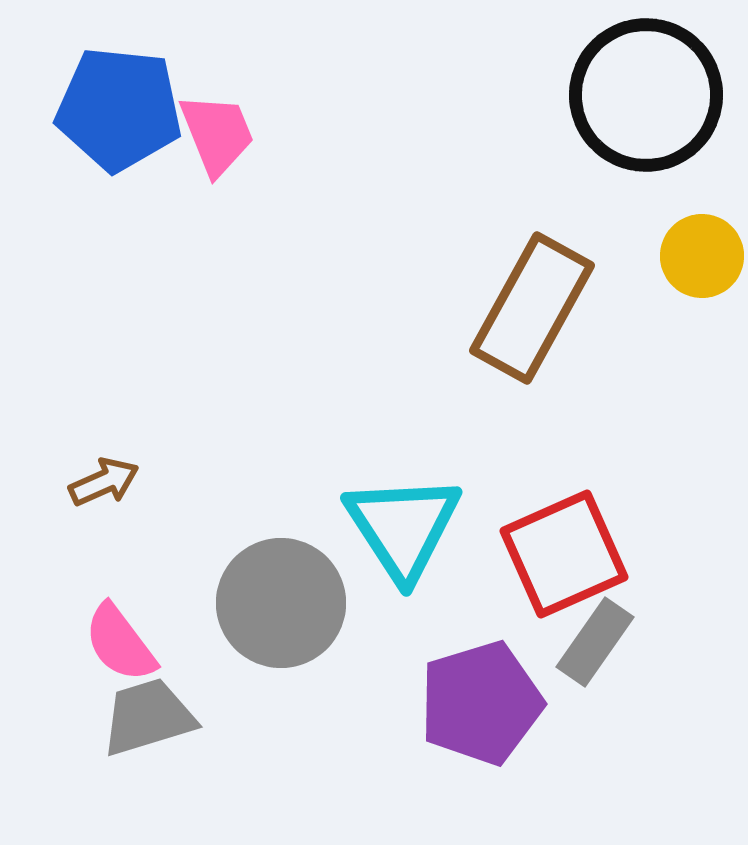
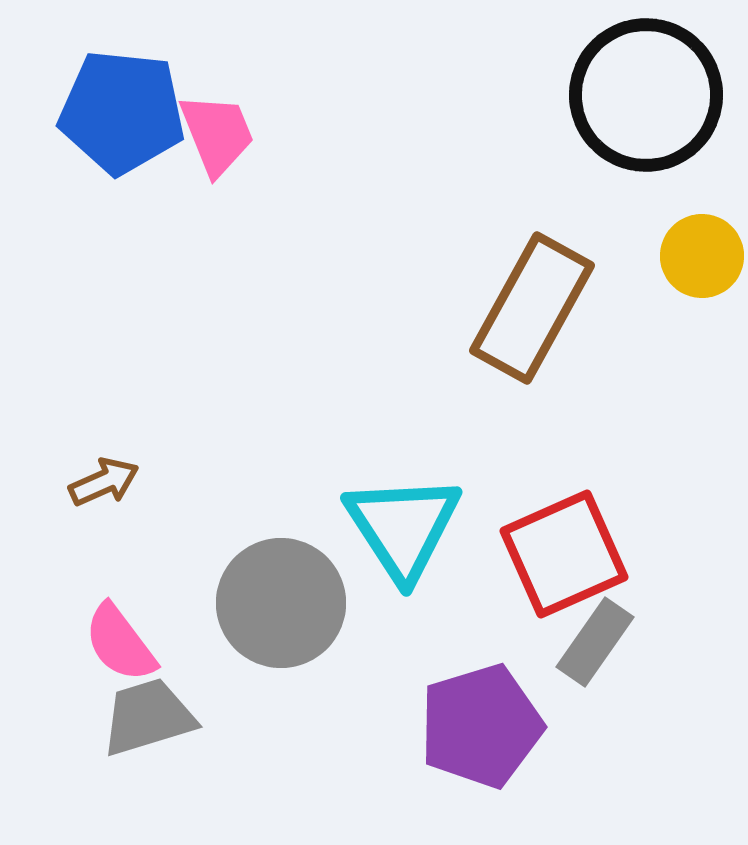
blue pentagon: moved 3 px right, 3 px down
purple pentagon: moved 23 px down
